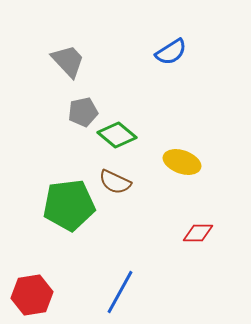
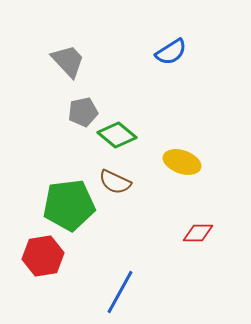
red hexagon: moved 11 px right, 39 px up
